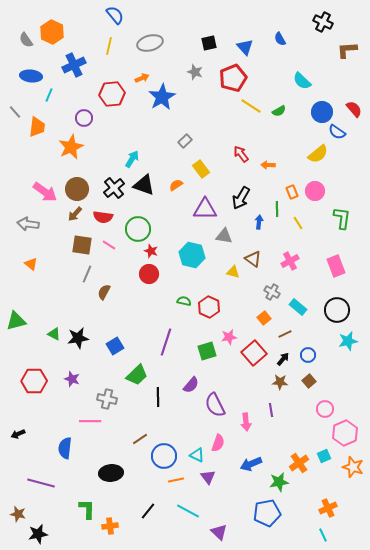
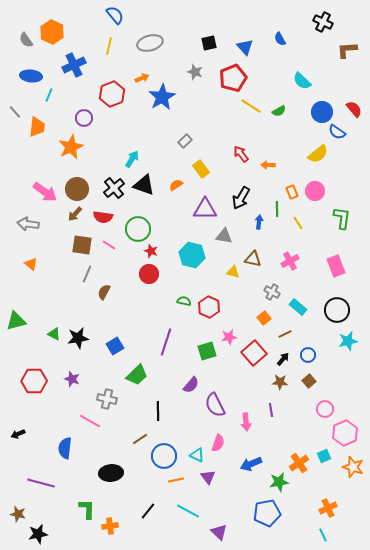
red hexagon at (112, 94): rotated 15 degrees counterclockwise
brown triangle at (253, 259): rotated 24 degrees counterclockwise
black line at (158, 397): moved 14 px down
pink line at (90, 421): rotated 30 degrees clockwise
